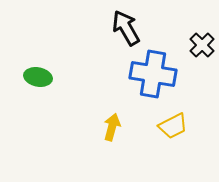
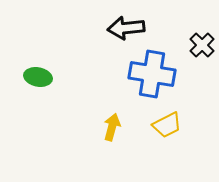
black arrow: rotated 66 degrees counterclockwise
blue cross: moved 1 px left
yellow trapezoid: moved 6 px left, 1 px up
